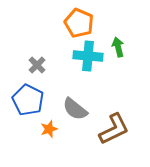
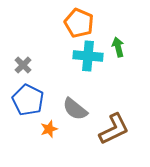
gray cross: moved 14 px left
